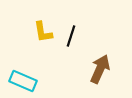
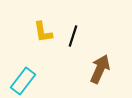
black line: moved 2 px right
cyan rectangle: rotated 76 degrees counterclockwise
